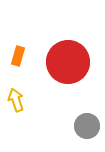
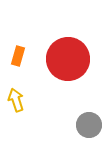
red circle: moved 3 px up
gray circle: moved 2 px right, 1 px up
